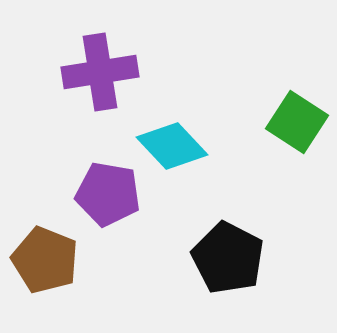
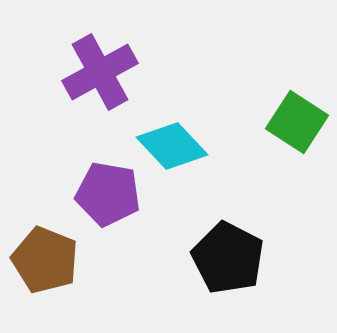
purple cross: rotated 20 degrees counterclockwise
